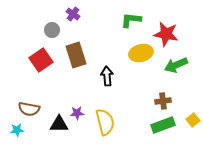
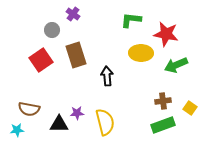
yellow ellipse: rotated 15 degrees clockwise
yellow square: moved 3 px left, 12 px up; rotated 16 degrees counterclockwise
